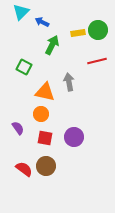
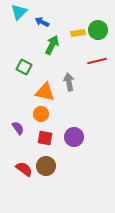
cyan triangle: moved 2 px left
